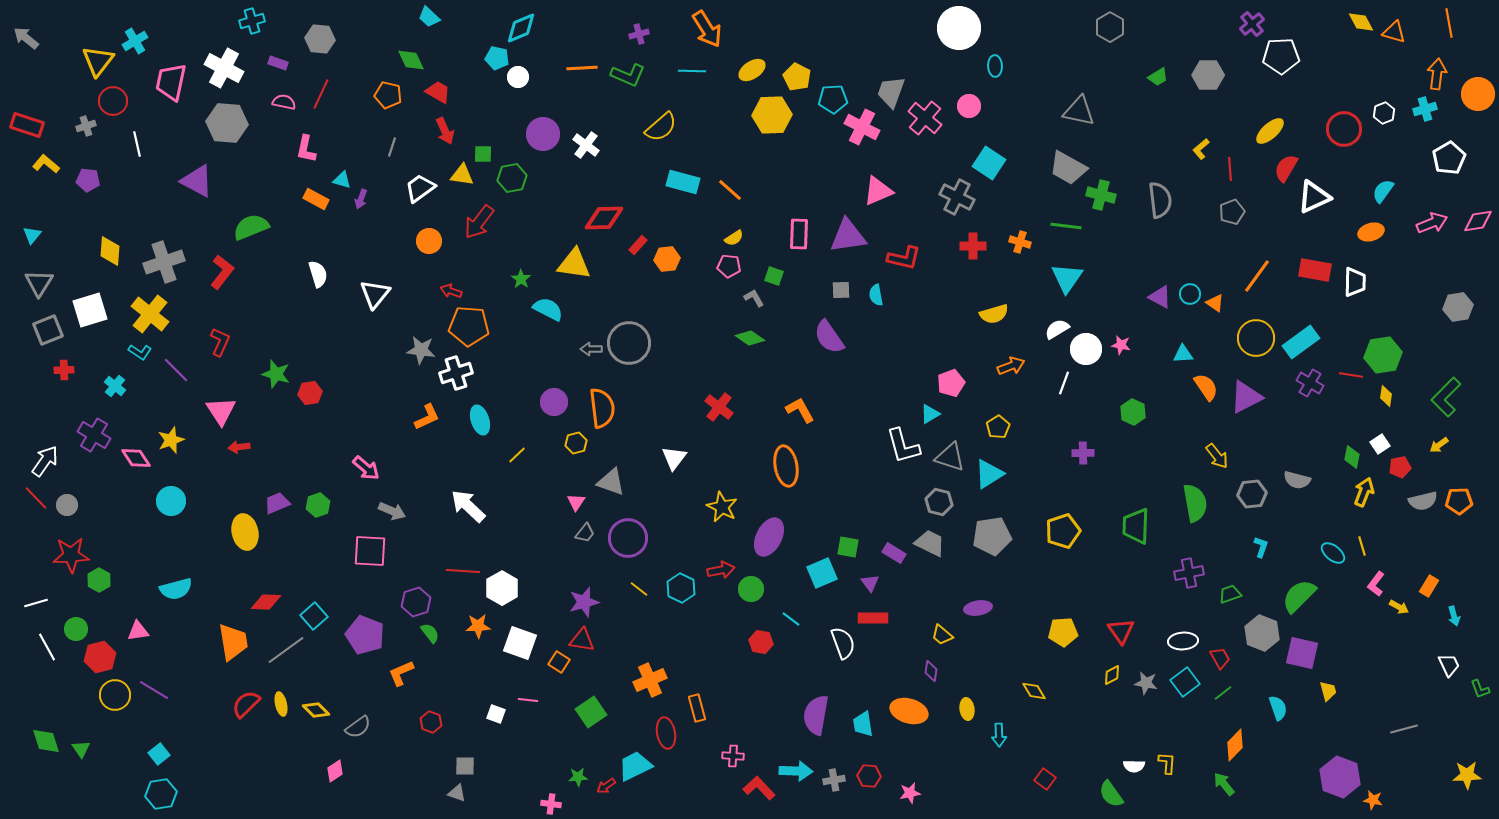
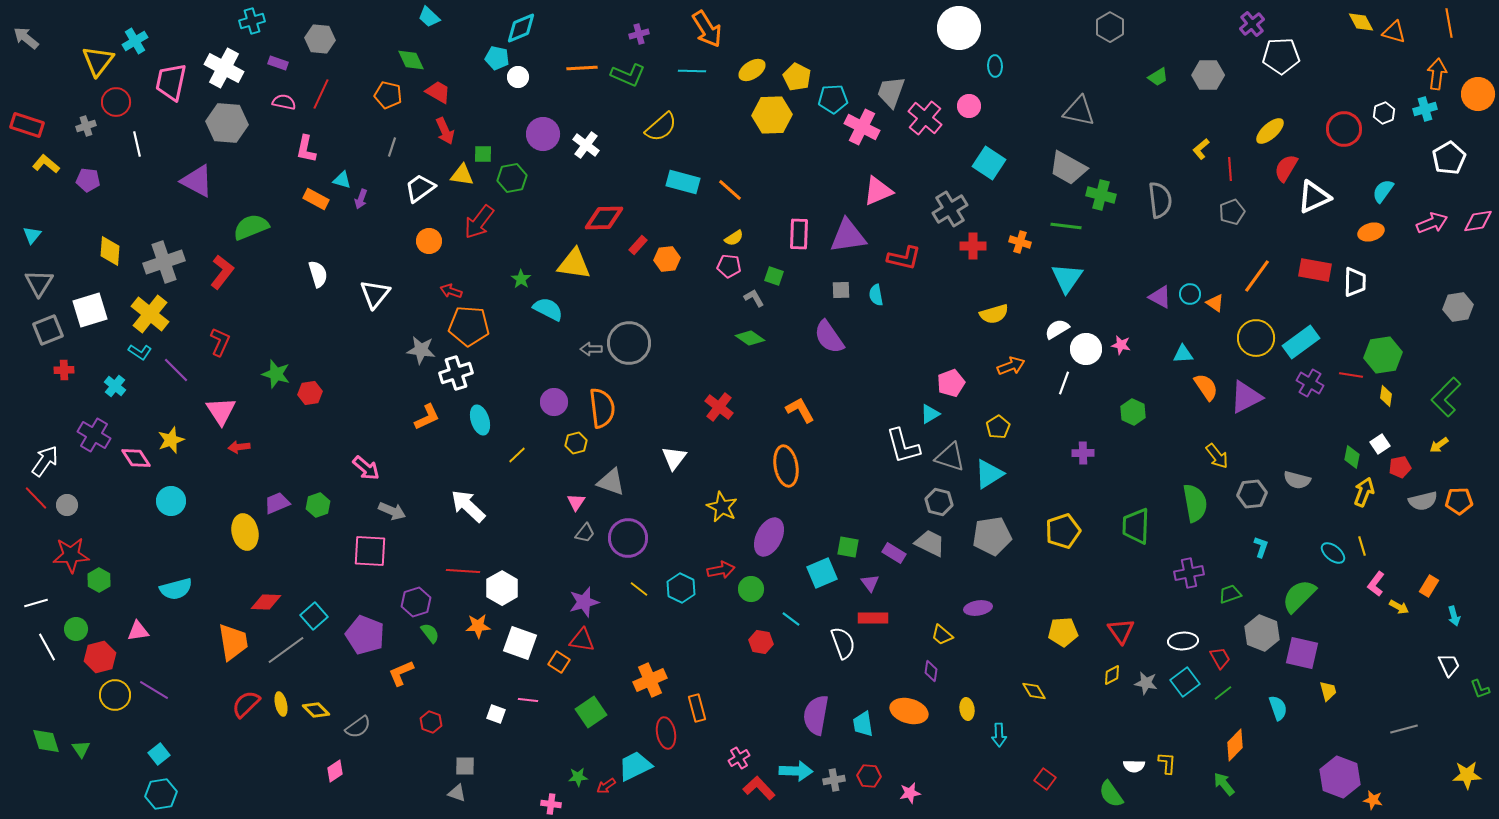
red circle at (113, 101): moved 3 px right, 1 px down
gray cross at (957, 197): moved 7 px left, 12 px down; rotated 32 degrees clockwise
pink cross at (733, 756): moved 6 px right, 2 px down; rotated 35 degrees counterclockwise
